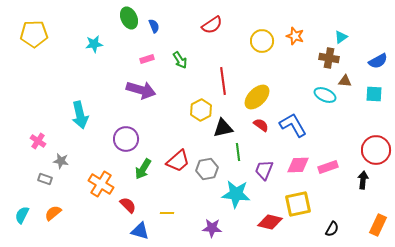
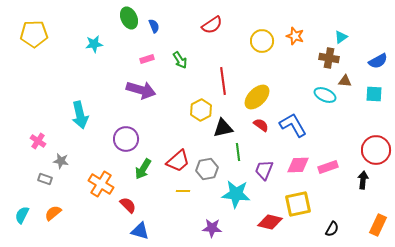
yellow line at (167, 213): moved 16 px right, 22 px up
